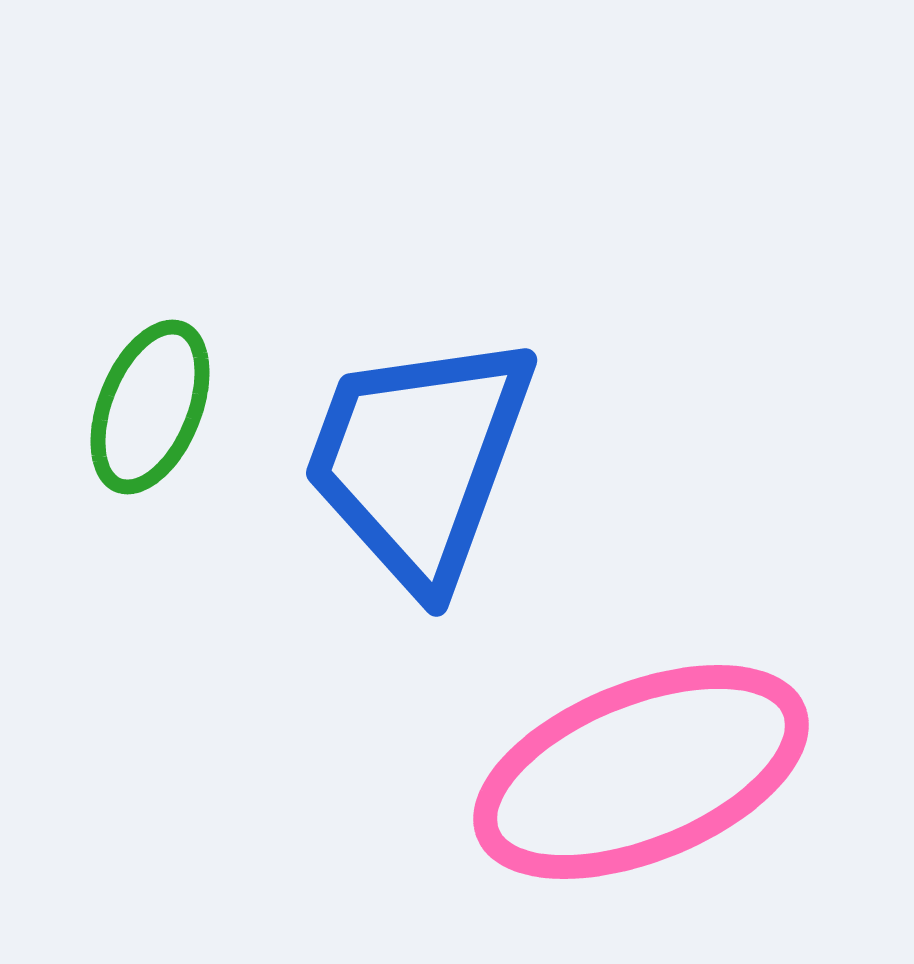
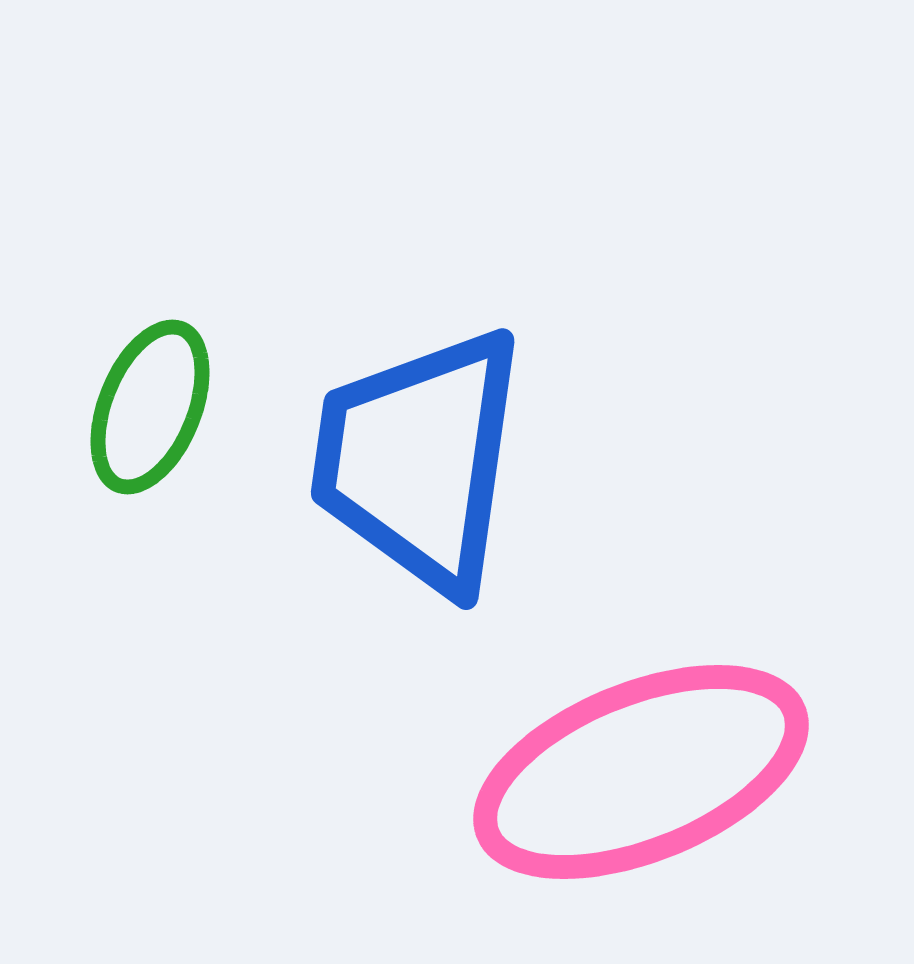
blue trapezoid: rotated 12 degrees counterclockwise
